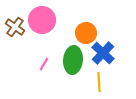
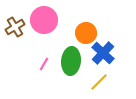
pink circle: moved 2 px right
brown cross: rotated 24 degrees clockwise
green ellipse: moved 2 px left, 1 px down
yellow line: rotated 48 degrees clockwise
